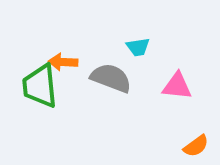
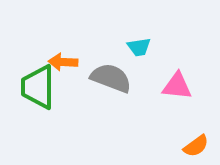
cyan trapezoid: moved 1 px right
green trapezoid: moved 2 px left, 1 px down; rotated 6 degrees clockwise
